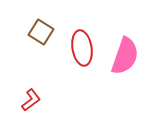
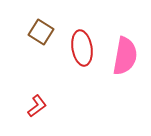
pink semicircle: rotated 9 degrees counterclockwise
red L-shape: moved 6 px right, 6 px down
